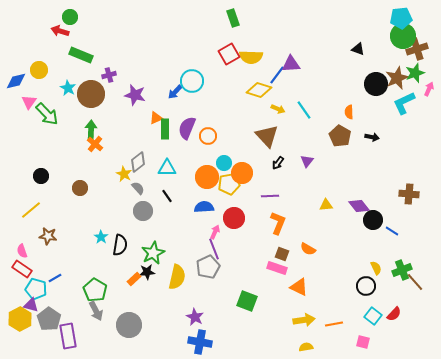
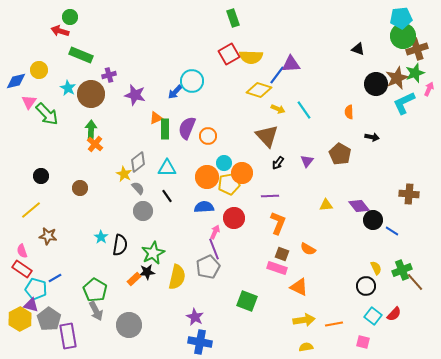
brown pentagon at (340, 136): moved 18 px down
